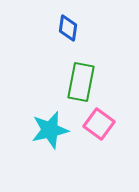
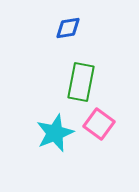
blue diamond: rotated 72 degrees clockwise
cyan star: moved 5 px right, 3 px down; rotated 9 degrees counterclockwise
